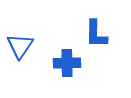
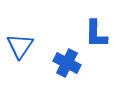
blue cross: rotated 28 degrees clockwise
